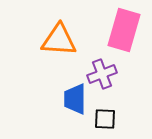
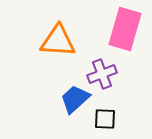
pink rectangle: moved 1 px right, 1 px up
orange triangle: moved 1 px left, 1 px down
blue trapezoid: rotated 48 degrees clockwise
